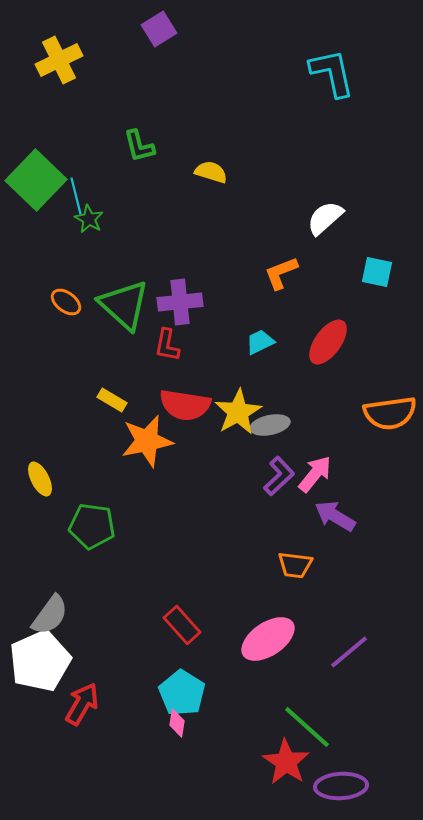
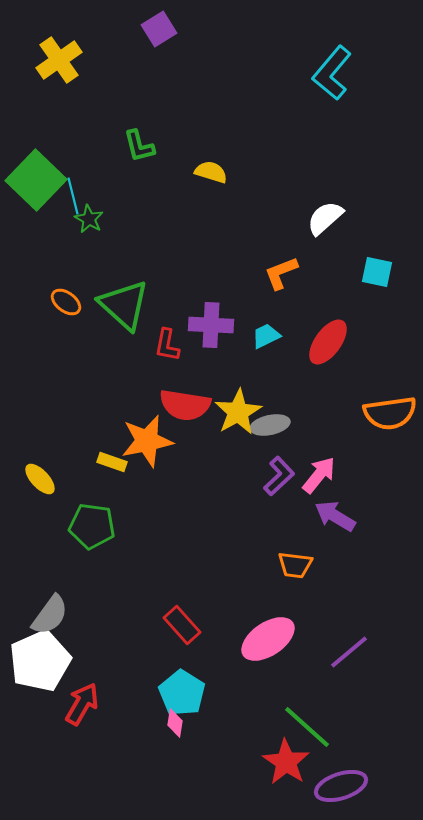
yellow cross: rotated 9 degrees counterclockwise
cyan L-shape: rotated 128 degrees counterclockwise
cyan line: moved 3 px left
purple cross: moved 31 px right, 23 px down; rotated 9 degrees clockwise
cyan trapezoid: moved 6 px right, 6 px up
yellow rectangle: moved 62 px down; rotated 12 degrees counterclockwise
pink arrow: moved 4 px right, 1 px down
yellow ellipse: rotated 16 degrees counterclockwise
pink diamond: moved 2 px left
purple ellipse: rotated 15 degrees counterclockwise
